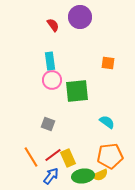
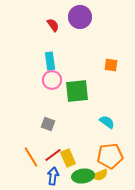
orange square: moved 3 px right, 2 px down
blue arrow: moved 2 px right; rotated 30 degrees counterclockwise
